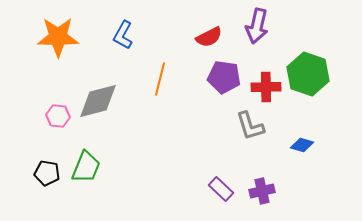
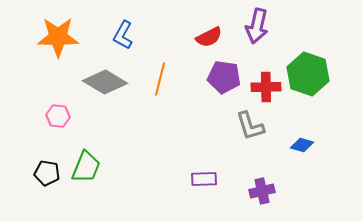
gray diamond: moved 7 px right, 19 px up; rotated 45 degrees clockwise
purple rectangle: moved 17 px left, 10 px up; rotated 45 degrees counterclockwise
